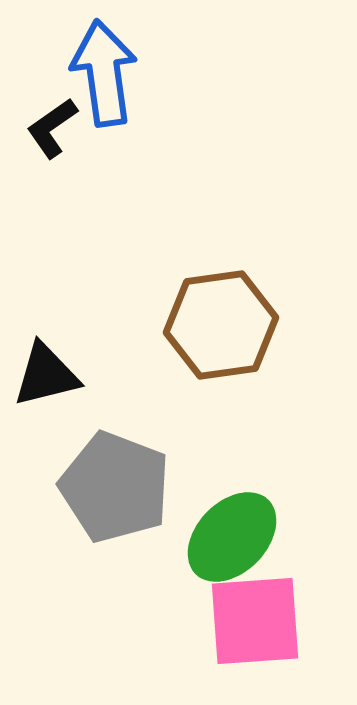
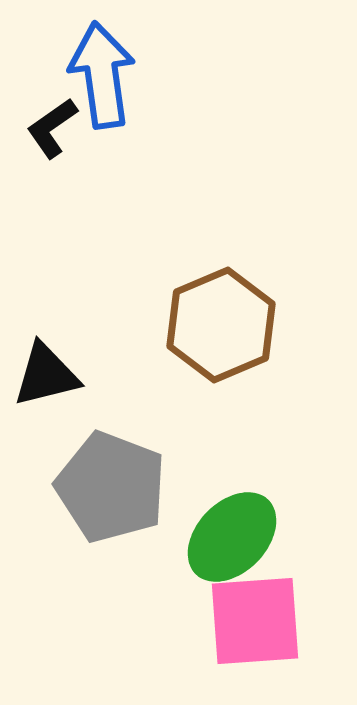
blue arrow: moved 2 px left, 2 px down
brown hexagon: rotated 15 degrees counterclockwise
gray pentagon: moved 4 px left
